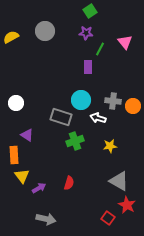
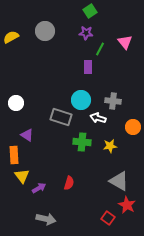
orange circle: moved 21 px down
green cross: moved 7 px right, 1 px down; rotated 24 degrees clockwise
